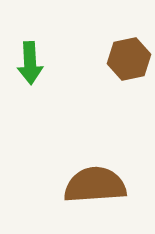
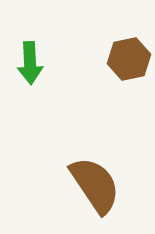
brown semicircle: rotated 60 degrees clockwise
